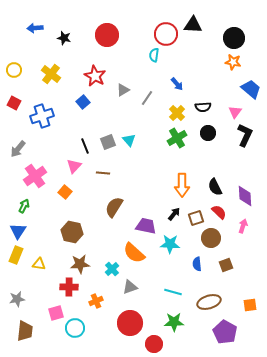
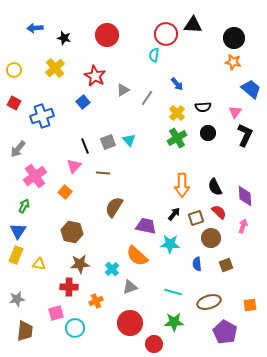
yellow cross at (51, 74): moved 4 px right, 6 px up; rotated 12 degrees clockwise
orange semicircle at (134, 253): moved 3 px right, 3 px down
